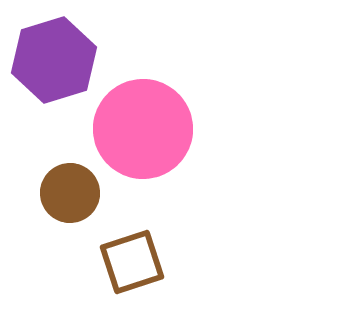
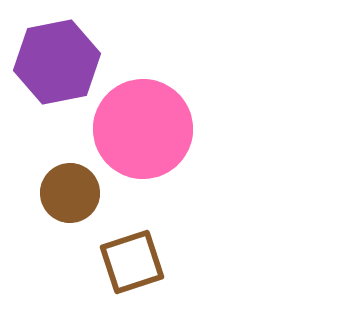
purple hexagon: moved 3 px right, 2 px down; rotated 6 degrees clockwise
